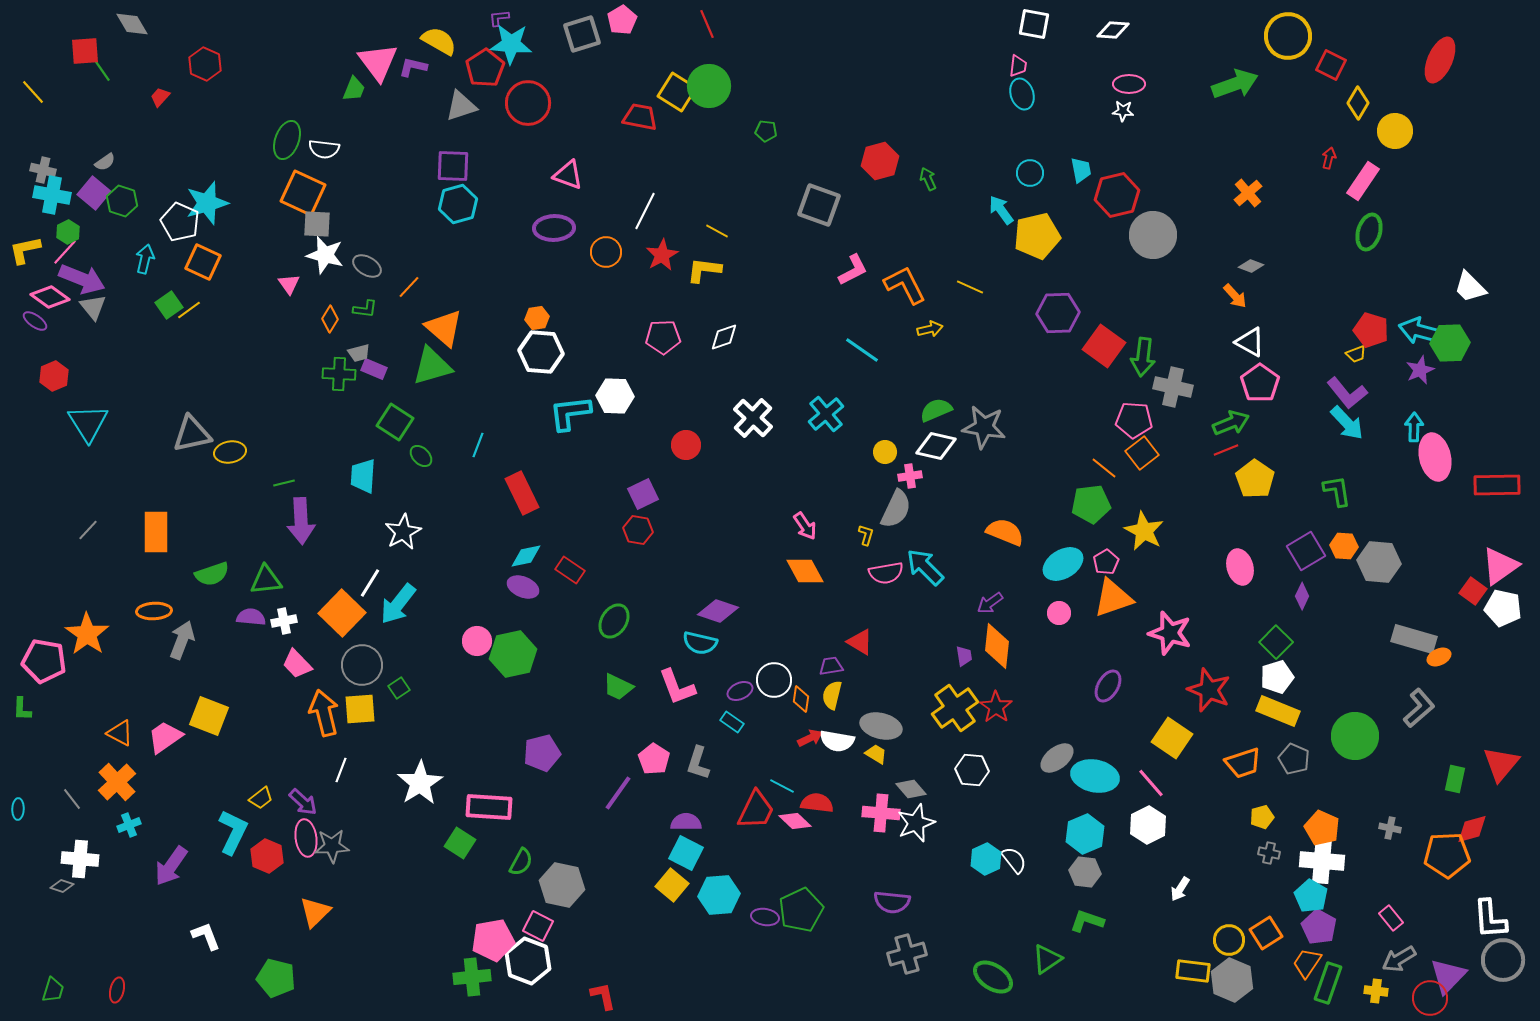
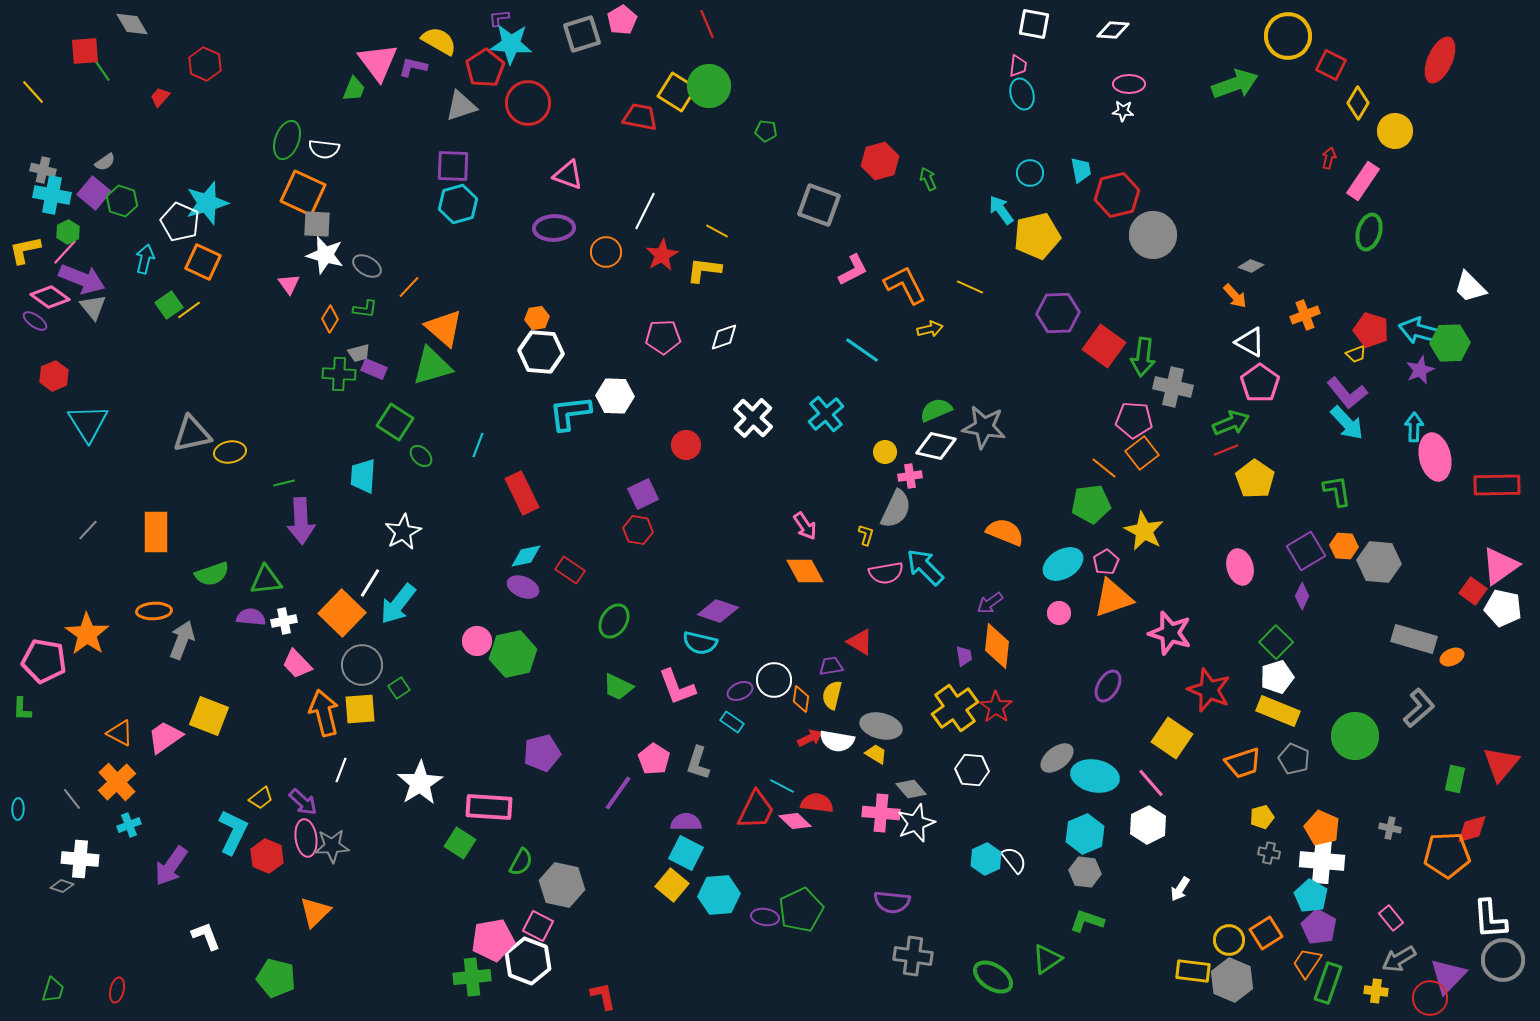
orange cross at (1248, 193): moved 57 px right, 122 px down; rotated 20 degrees clockwise
orange ellipse at (1439, 657): moved 13 px right
gray cross at (907, 954): moved 6 px right, 2 px down; rotated 24 degrees clockwise
